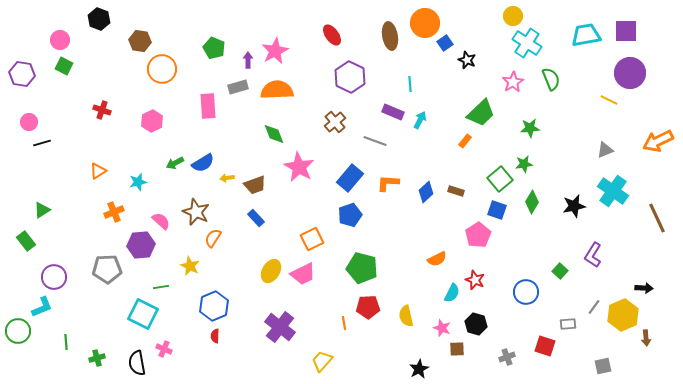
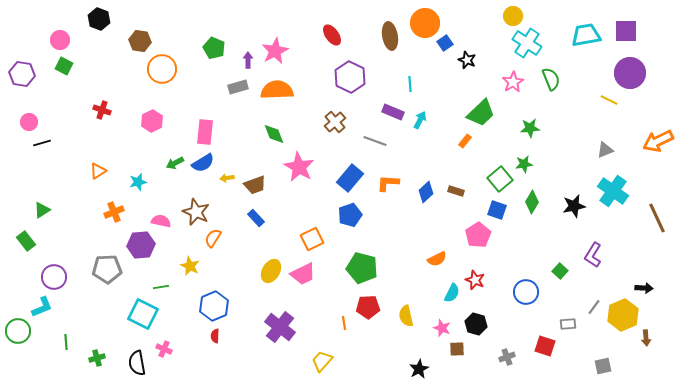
pink rectangle at (208, 106): moved 3 px left, 26 px down; rotated 10 degrees clockwise
pink semicircle at (161, 221): rotated 30 degrees counterclockwise
